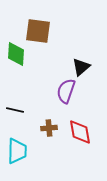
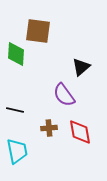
purple semicircle: moved 2 px left, 4 px down; rotated 55 degrees counterclockwise
cyan trapezoid: rotated 12 degrees counterclockwise
